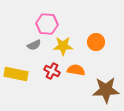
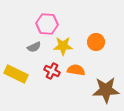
gray semicircle: moved 2 px down
yellow rectangle: rotated 15 degrees clockwise
